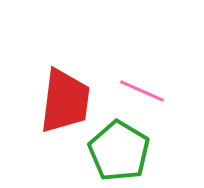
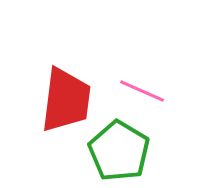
red trapezoid: moved 1 px right, 1 px up
